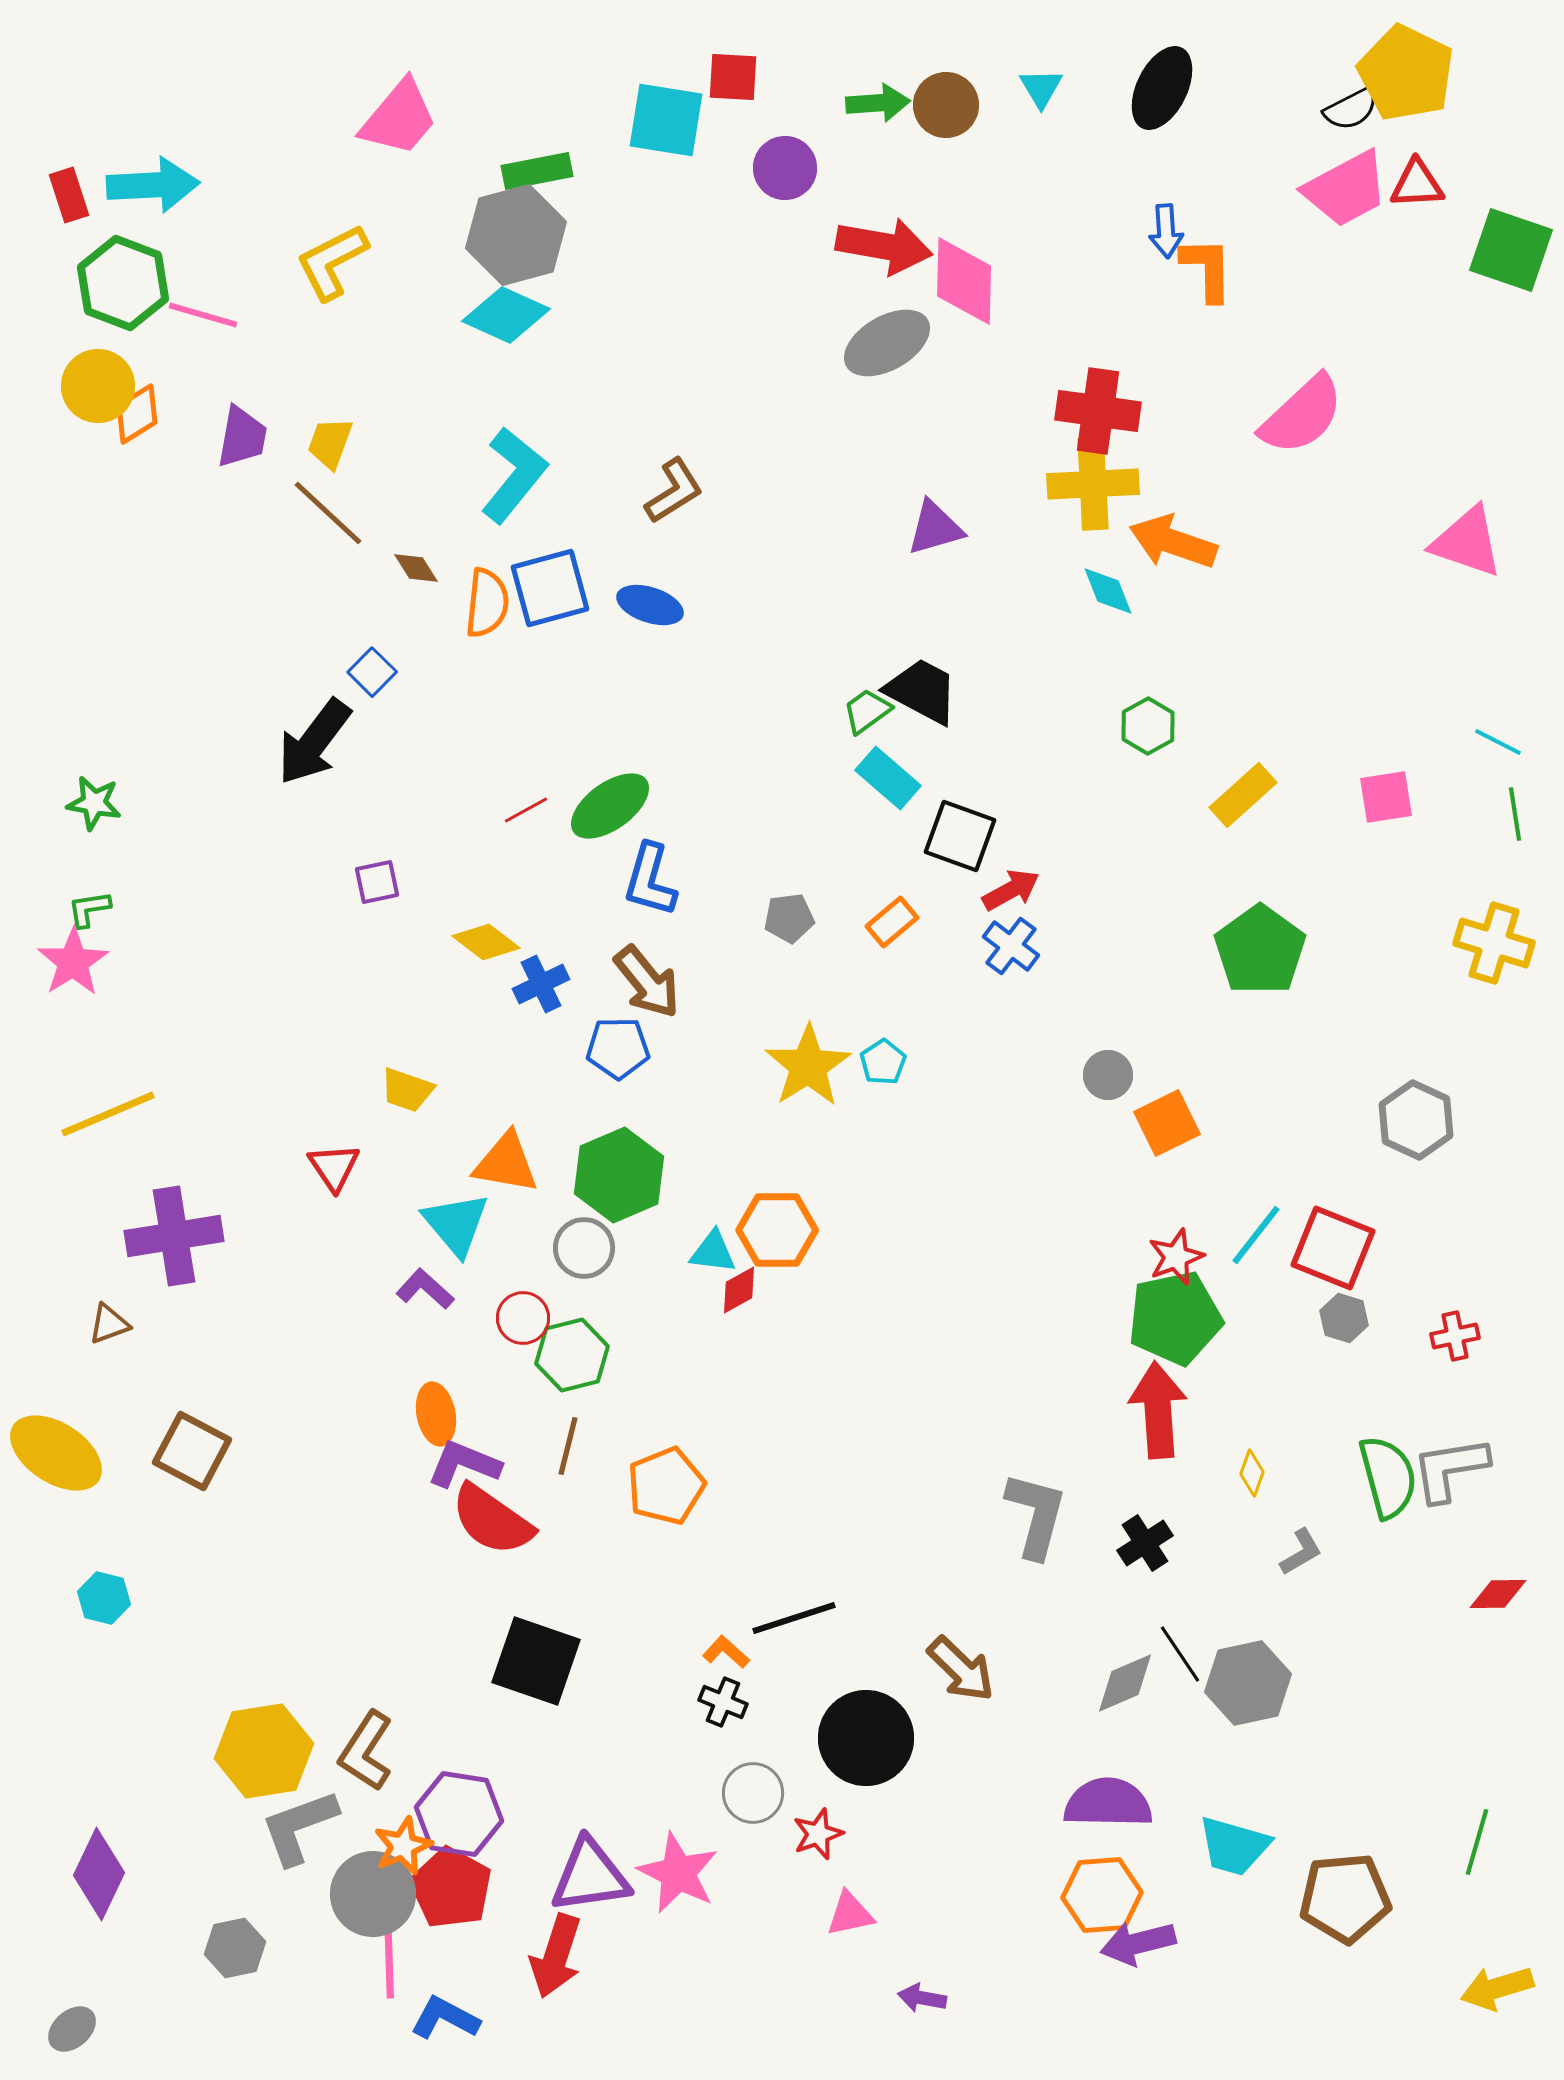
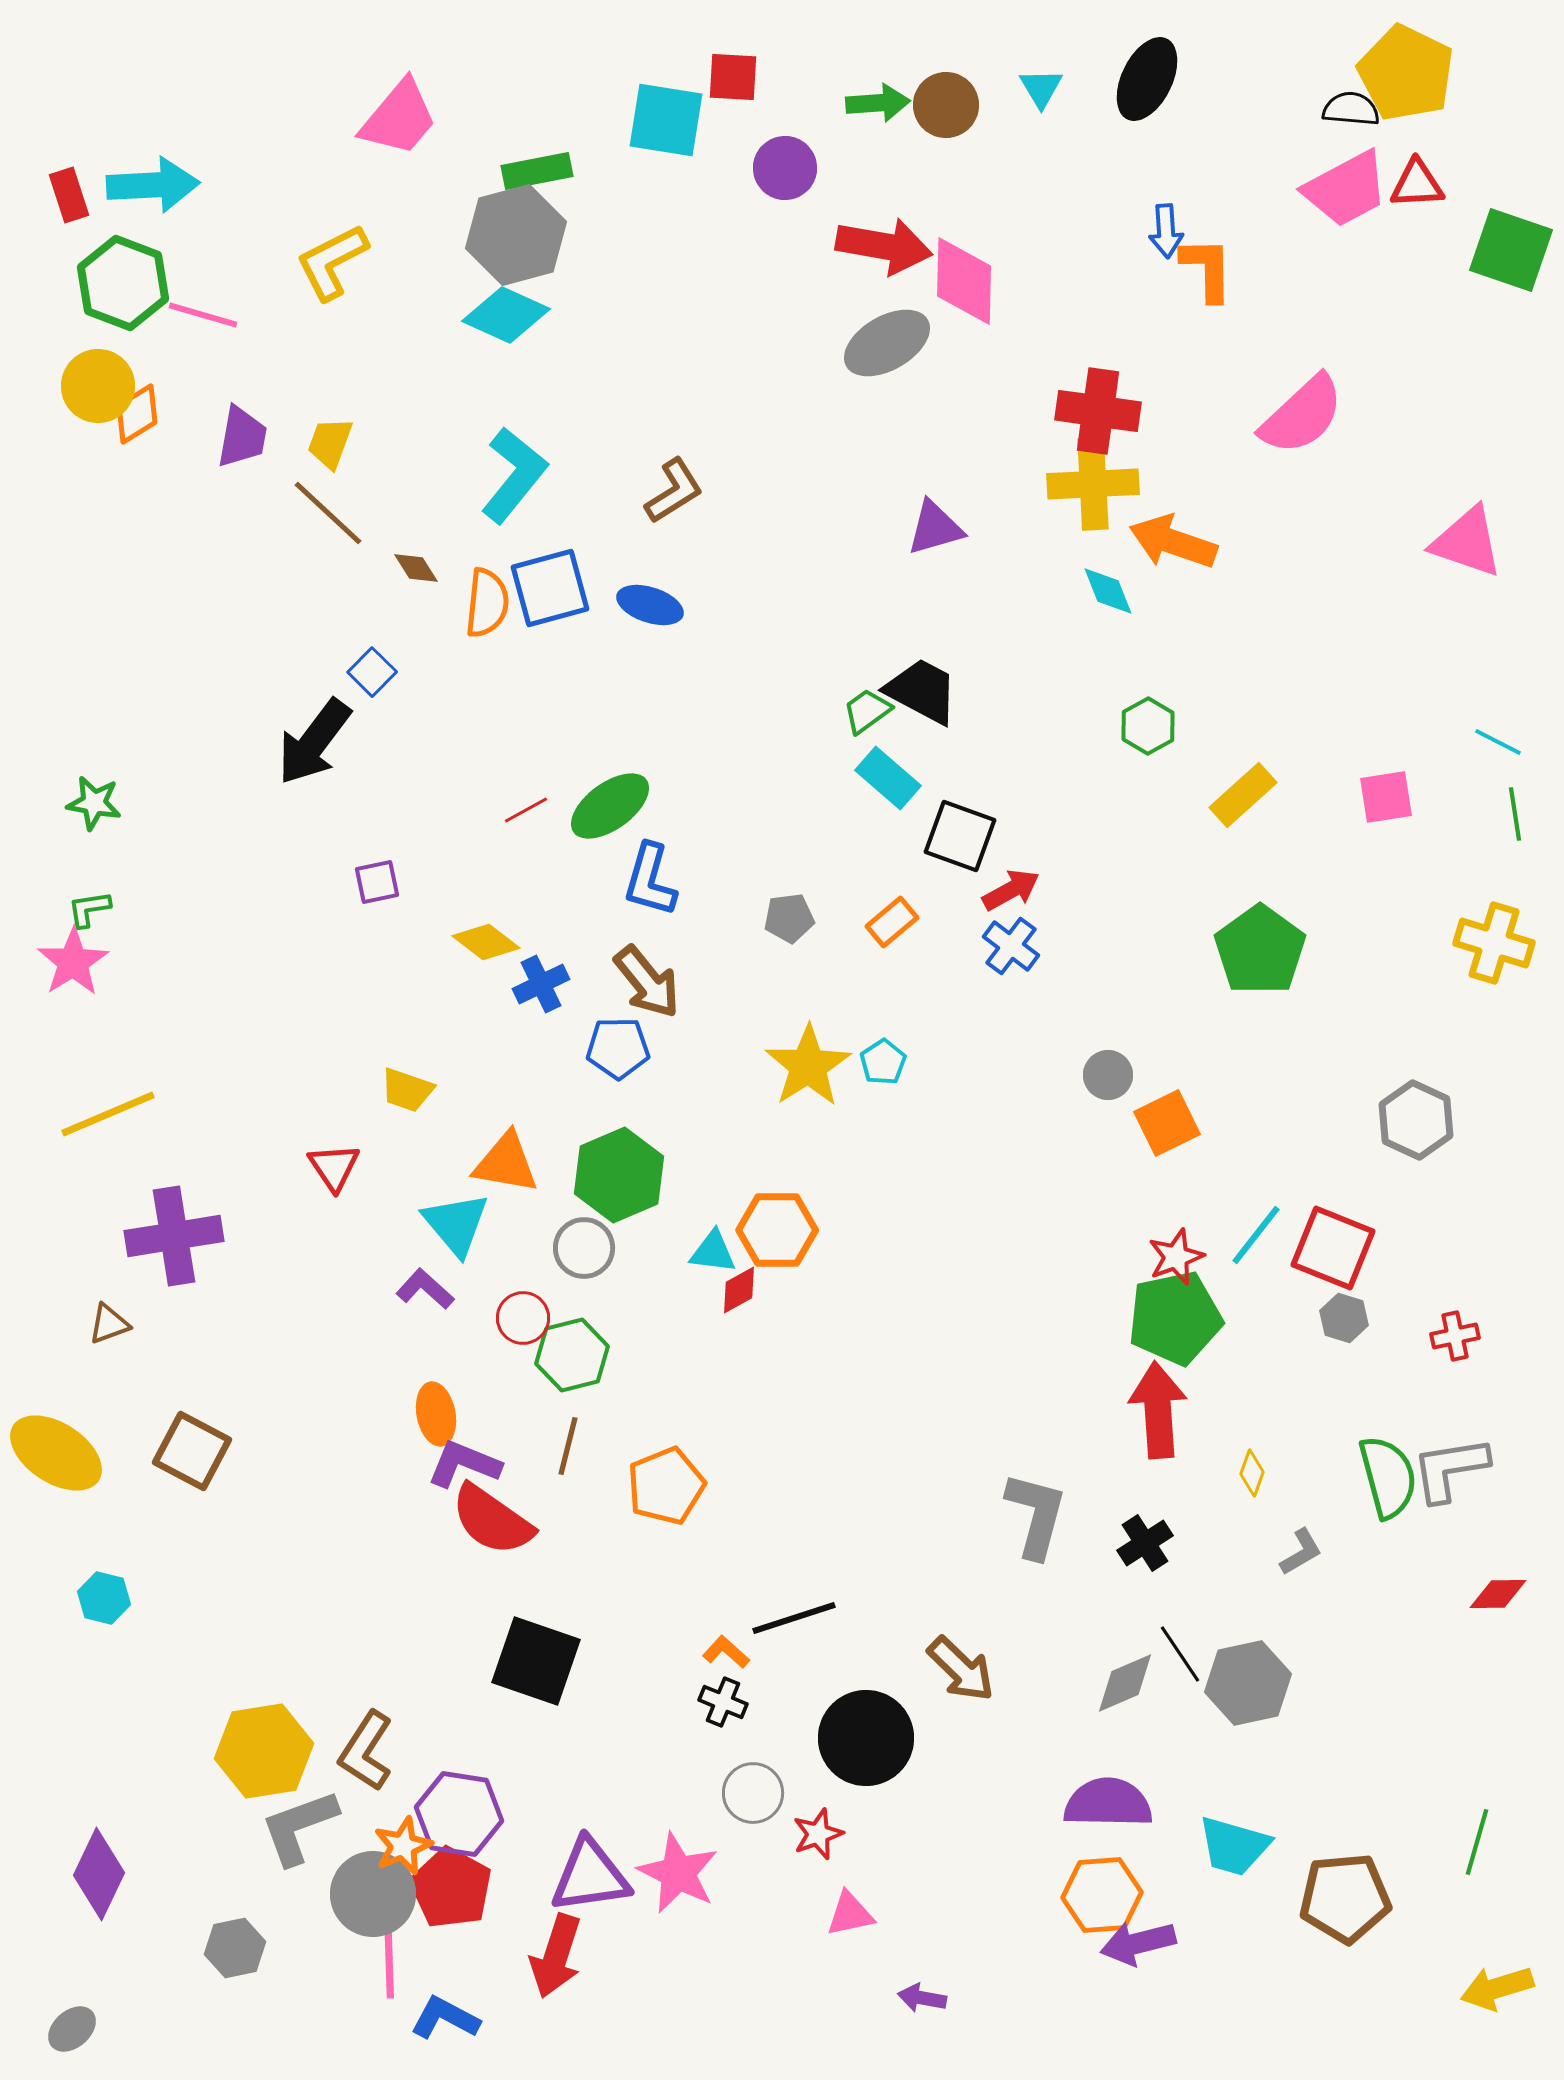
black ellipse at (1162, 88): moved 15 px left, 9 px up
black semicircle at (1351, 109): rotated 148 degrees counterclockwise
